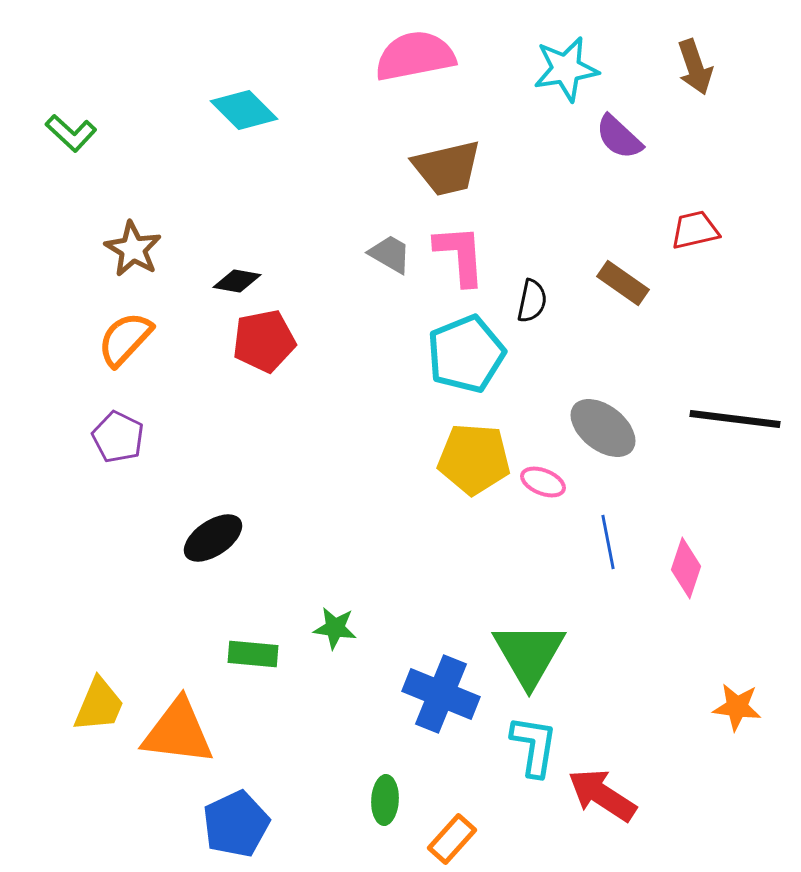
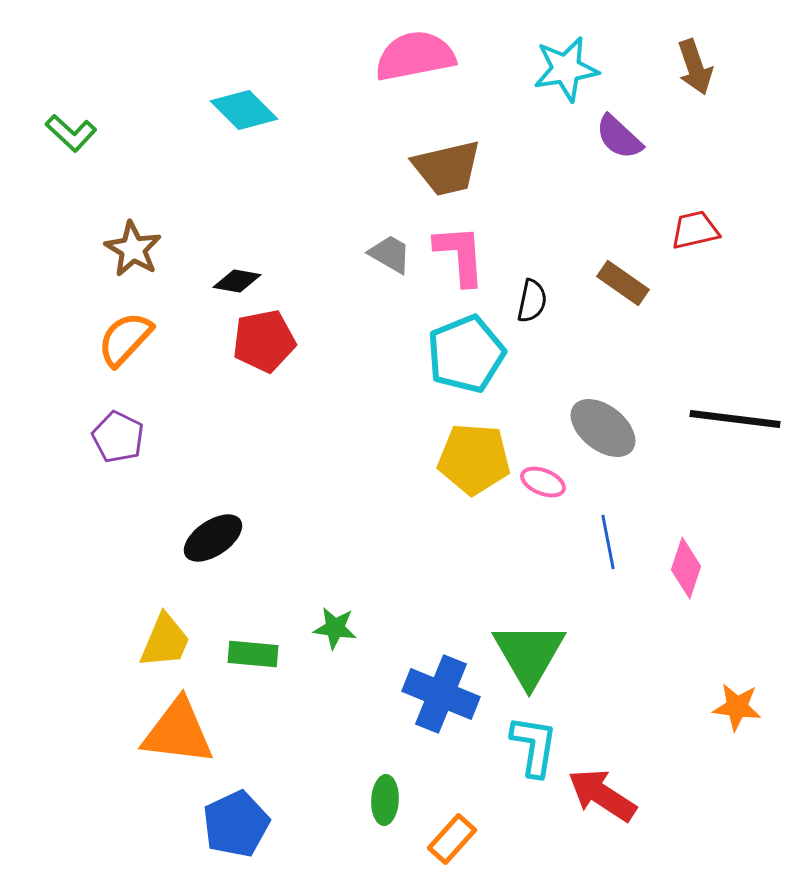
yellow trapezoid: moved 66 px right, 64 px up
